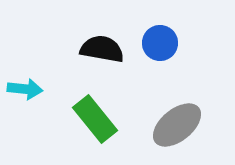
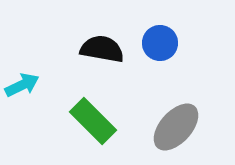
cyan arrow: moved 3 px left, 4 px up; rotated 32 degrees counterclockwise
green rectangle: moved 2 px left, 2 px down; rotated 6 degrees counterclockwise
gray ellipse: moved 1 px left, 2 px down; rotated 9 degrees counterclockwise
